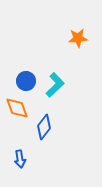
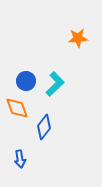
cyan L-shape: moved 1 px up
